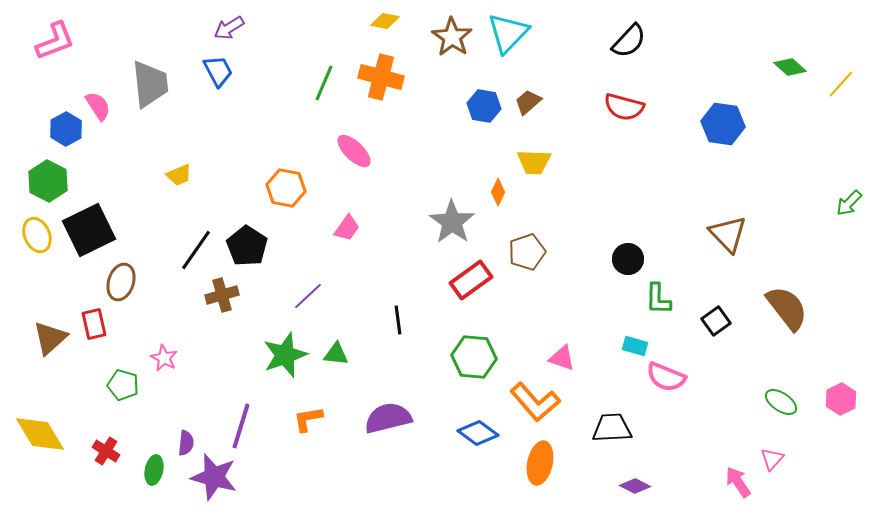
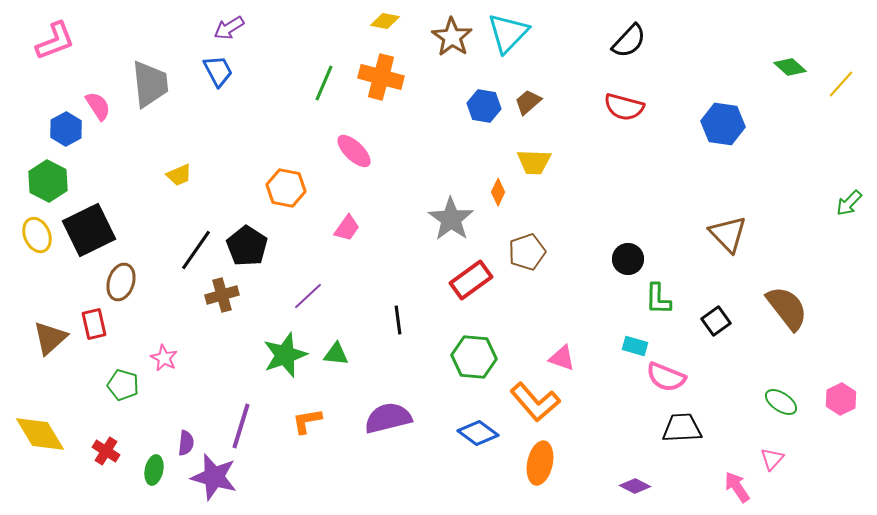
gray star at (452, 222): moved 1 px left, 3 px up
orange L-shape at (308, 419): moved 1 px left, 2 px down
black trapezoid at (612, 428): moved 70 px right
pink arrow at (738, 482): moved 1 px left, 5 px down
